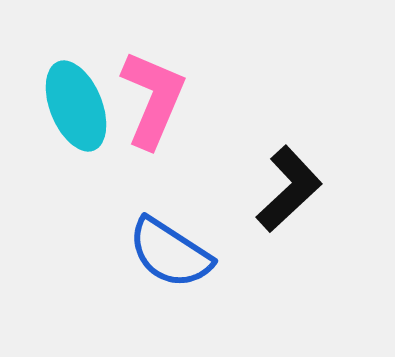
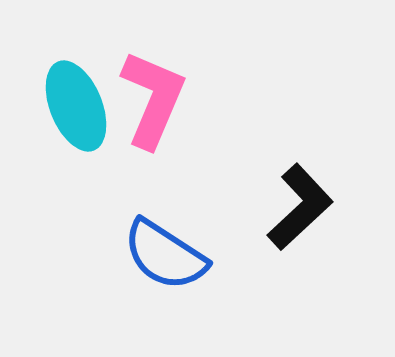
black L-shape: moved 11 px right, 18 px down
blue semicircle: moved 5 px left, 2 px down
